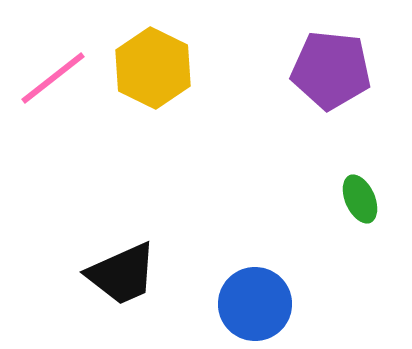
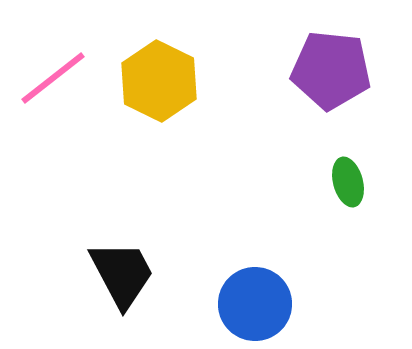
yellow hexagon: moved 6 px right, 13 px down
green ellipse: moved 12 px left, 17 px up; rotated 9 degrees clockwise
black trapezoid: rotated 94 degrees counterclockwise
